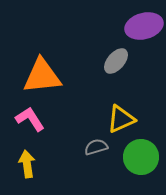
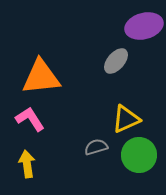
orange triangle: moved 1 px left, 1 px down
yellow triangle: moved 5 px right
green circle: moved 2 px left, 2 px up
